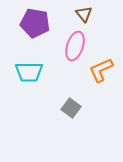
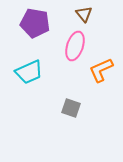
cyan trapezoid: rotated 24 degrees counterclockwise
gray square: rotated 18 degrees counterclockwise
